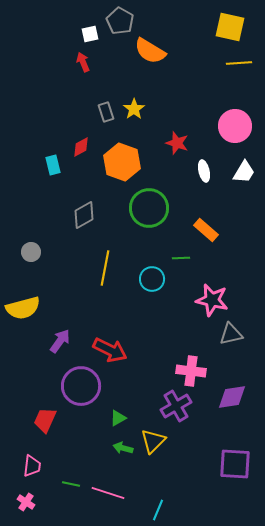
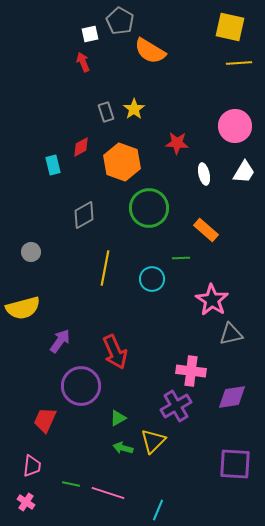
red star at (177, 143): rotated 15 degrees counterclockwise
white ellipse at (204, 171): moved 3 px down
pink star at (212, 300): rotated 20 degrees clockwise
red arrow at (110, 350): moved 5 px right, 2 px down; rotated 40 degrees clockwise
